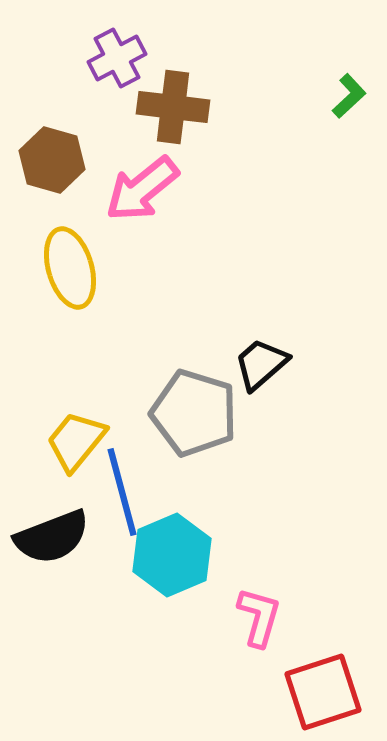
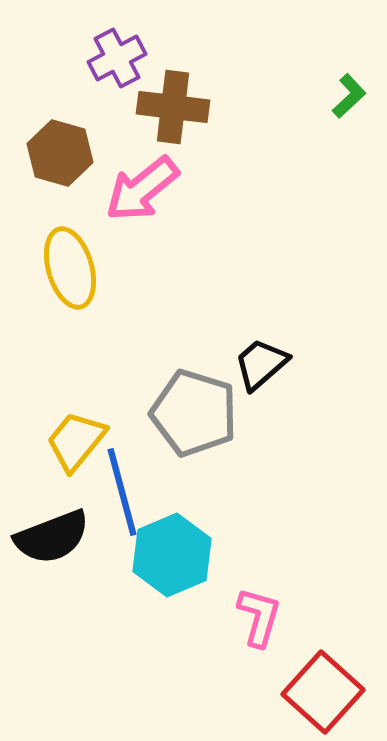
brown hexagon: moved 8 px right, 7 px up
red square: rotated 30 degrees counterclockwise
